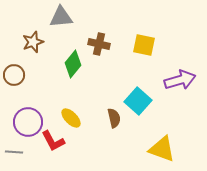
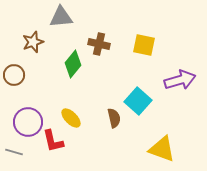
red L-shape: rotated 15 degrees clockwise
gray line: rotated 12 degrees clockwise
